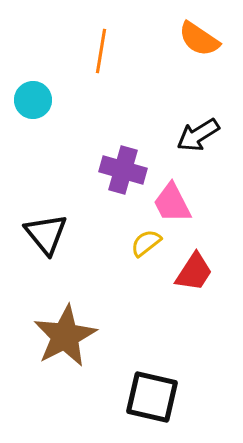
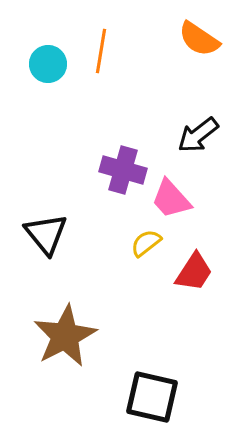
cyan circle: moved 15 px right, 36 px up
black arrow: rotated 6 degrees counterclockwise
pink trapezoid: moved 1 px left, 4 px up; rotated 15 degrees counterclockwise
